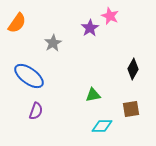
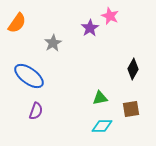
green triangle: moved 7 px right, 3 px down
